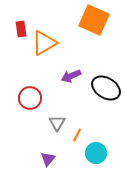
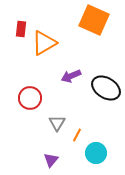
red rectangle: rotated 14 degrees clockwise
purple triangle: moved 3 px right, 1 px down
